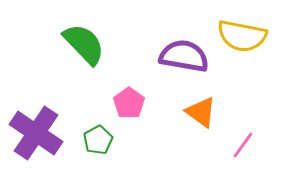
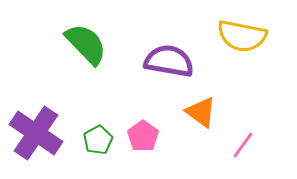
green semicircle: moved 2 px right
purple semicircle: moved 15 px left, 5 px down
pink pentagon: moved 14 px right, 33 px down
